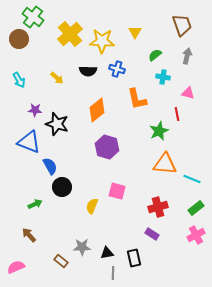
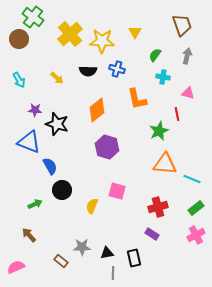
green semicircle: rotated 16 degrees counterclockwise
black circle: moved 3 px down
